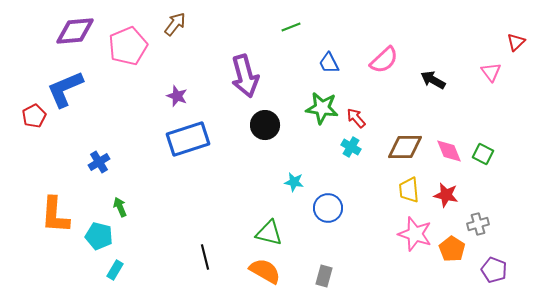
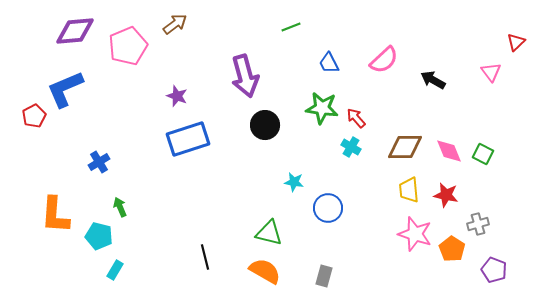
brown arrow: rotated 15 degrees clockwise
